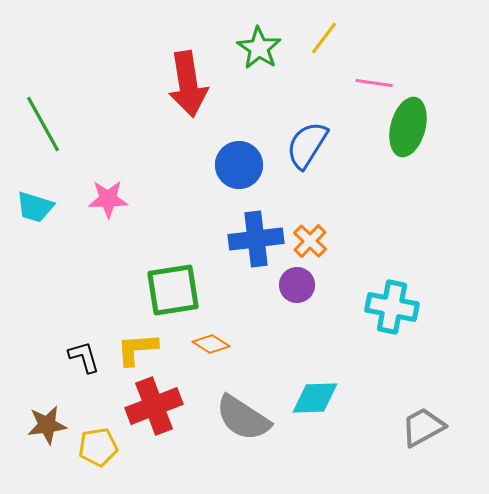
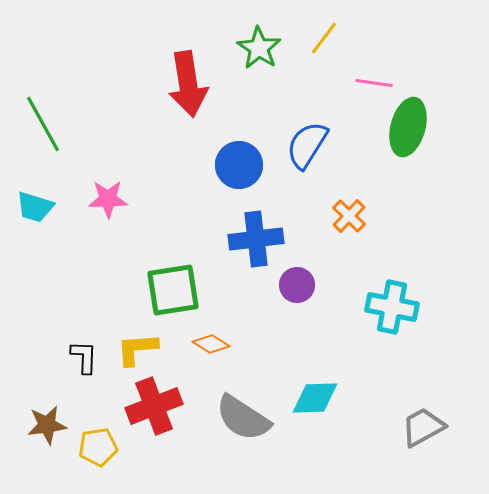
orange cross: moved 39 px right, 25 px up
black L-shape: rotated 18 degrees clockwise
